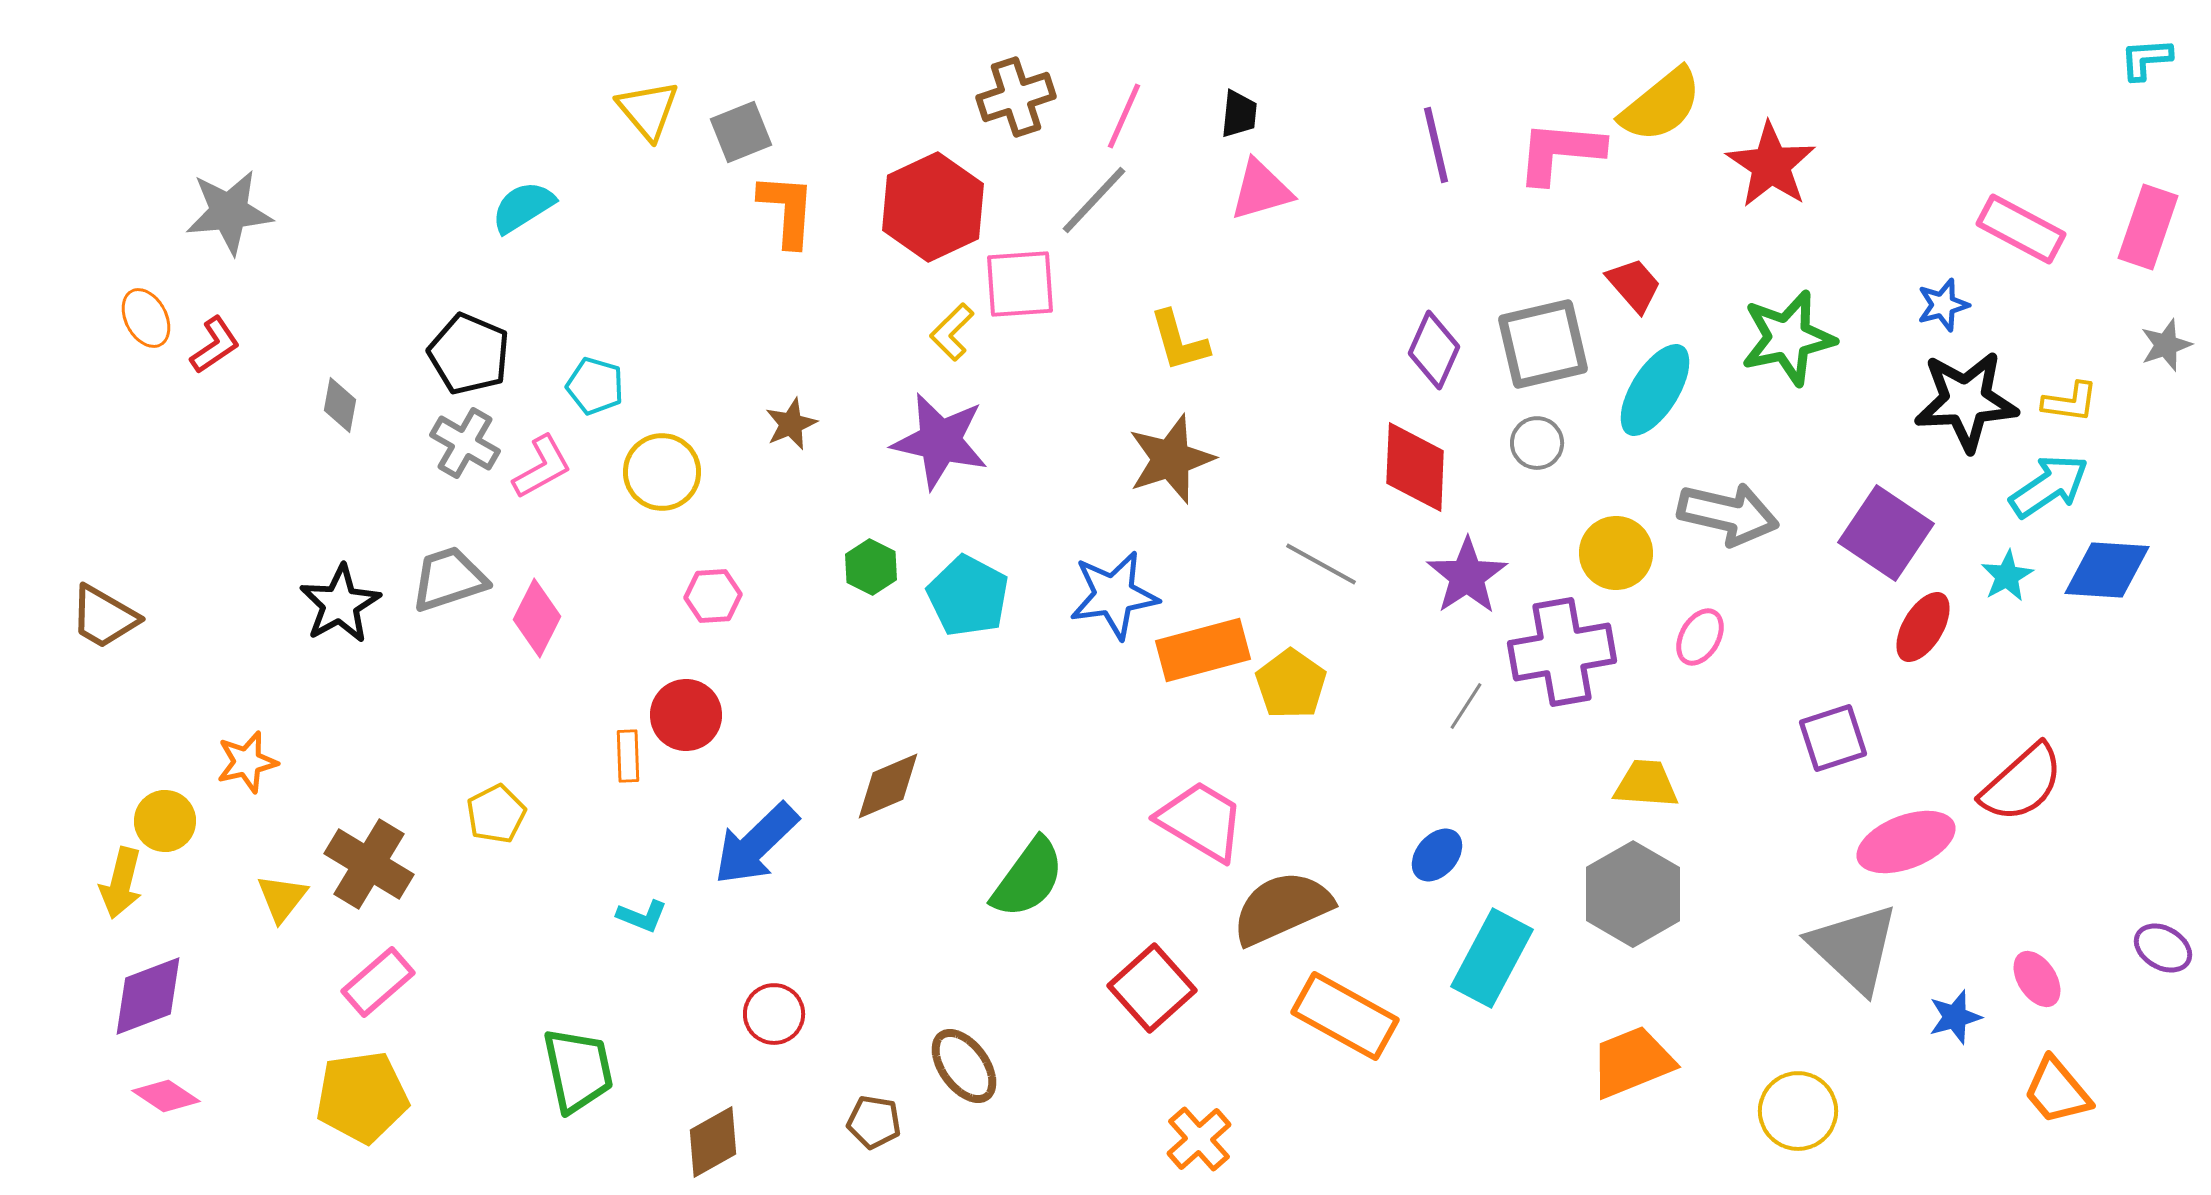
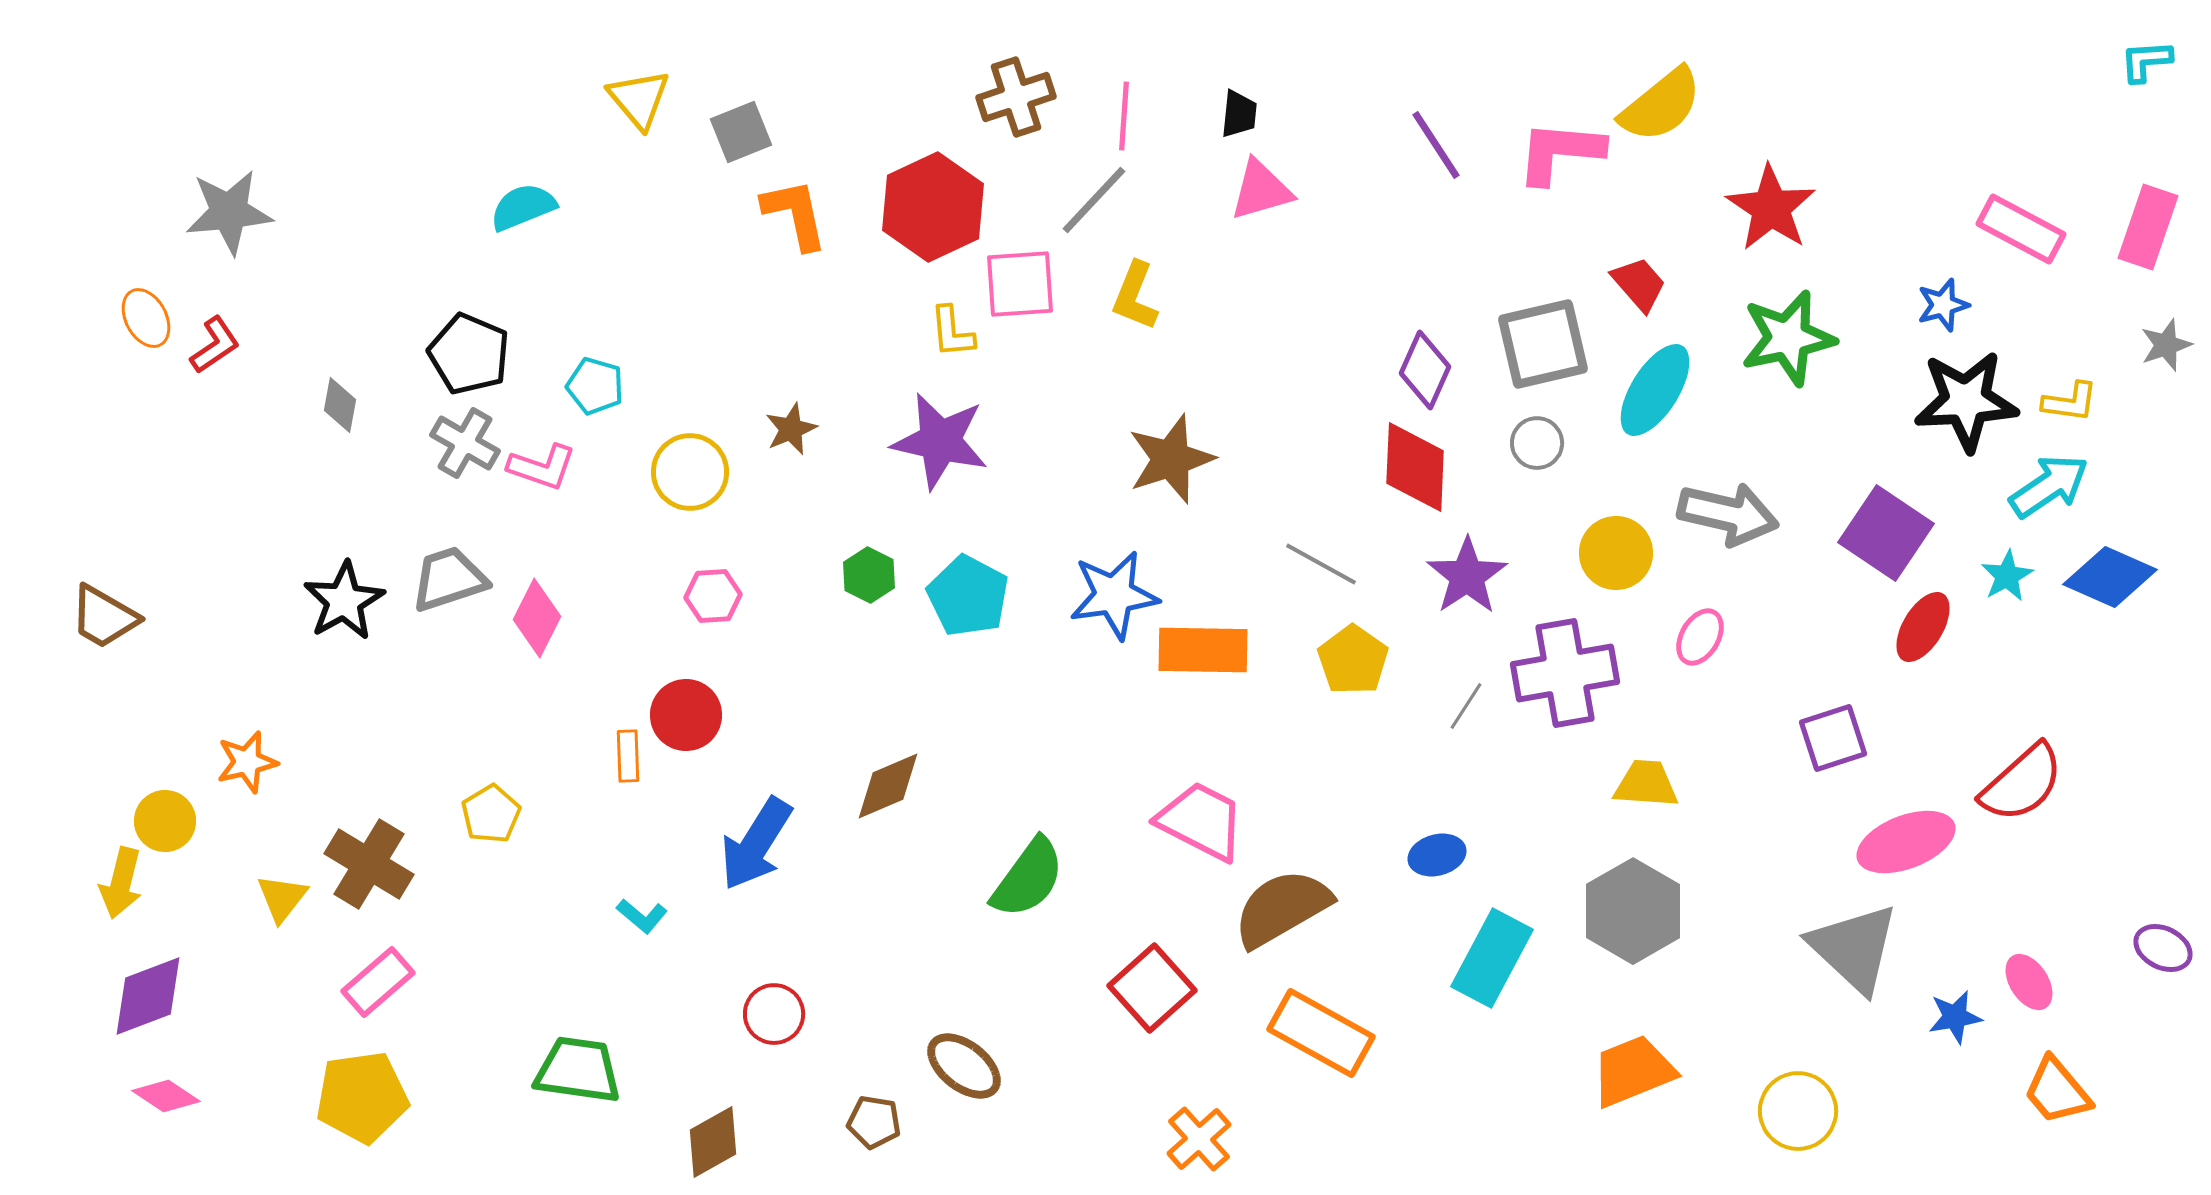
cyan L-shape at (2146, 59): moved 2 px down
yellow triangle at (648, 110): moved 9 px left, 11 px up
pink line at (1124, 116): rotated 20 degrees counterclockwise
purple line at (1436, 145): rotated 20 degrees counterclockwise
red star at (1771, 165): moved 43 px down
cyan semicircle at (523, 207): rotated 10 degrees clockwise
orange L-shape at (787, 210): moved 8 px right, 4 px down; rotated 16 degrees counterclockwise
red trapezoid at (1634, 285): moved 5 px right, 1 px up
yellow L-shape at (952, 332): rotated 50 degrees counterclockwise
yellow L-shape at (1179, 341): moved 44 px left, 45 px up; rotated 38 degrees clockwise
purple diamond at (1434, 350): moved 9 px left, 20 px down
brown star at (791, 424): moved 5 px down
pink L-shape at (542, 467): rotated 48 degrees clockwise
yellow circle at (662, 472): moved 28 px right
green hexagon at (871, 567): moved 2 px left, 8 px down
blue diamond at (2107, 570): moved 3 px right, 7 px down; rotated 20 degrees clockwise
black star at (340, 604): moved 4 px right, 3 px up
orange rectangle at (1203, 650): rotated 16 degrees clockwise
purple cross at (1562, 652): moved 3 px right, 21 px down
yellow pentagon at (1291, 684): moved 62 px right, 24 px up
yellow pentagon at (496, 814): moved 5 px left; rotated 4 degrees counterclockwise
pink trapezoid at (1201, 821): rotated 4 degrees counterclockwise
blue arrow at (756, 844): rotated 14 degrees counterclockwise
blue ellipse at (1437, 855): rotated 34 degrees clockwise
gray hexagon at (1633, 894): moved 17 px down
brown semicircle at (1282, 908): rotated 6 degrees counterclockwise
cyan L-shape at (642, 916): rotated 18 degrees clockwise
purple ellipse at (2163, 948): rotated 4 degrees counterclockwise
pink ellipse at (2037, 979): moved 8 px left, 3 px down
orange rectangle at (1345, 1016): moved 24 px left, 17 px down
blue star at (1955, 1017): rotated 6 degrees clockwise
orange trapezoid at (1632, 1062): moved 1 px right, 9 px down
brown ellipse at (964, 1066): rotated 16 degrees counterclockwise
green trapezoid at (578, 1070): rotated 70 degrees counterclockwise
